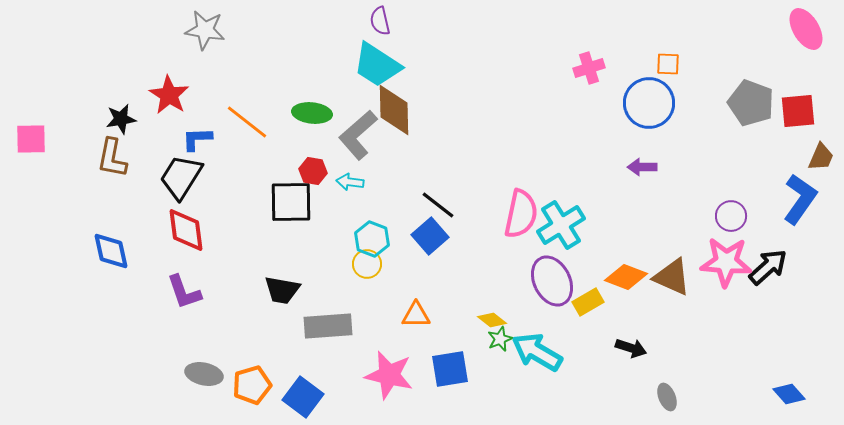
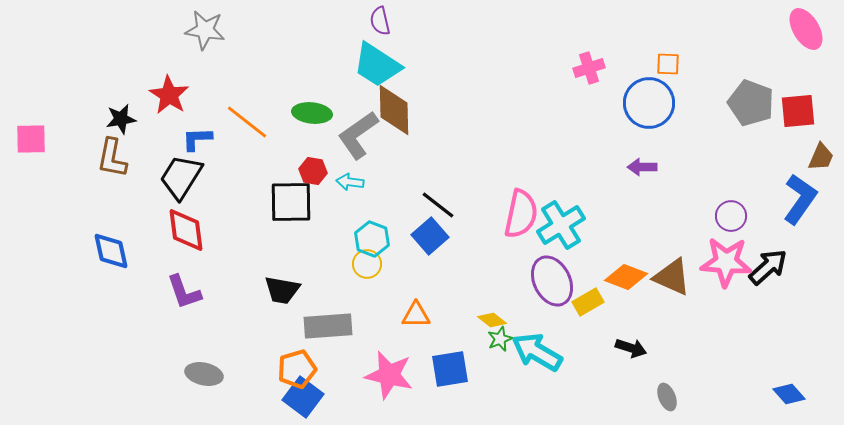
gray L-shape at (358, 135): rotated 6 degrees clockwise
orange pentagon at (252, 385): moved 45 px right, 16 px up
